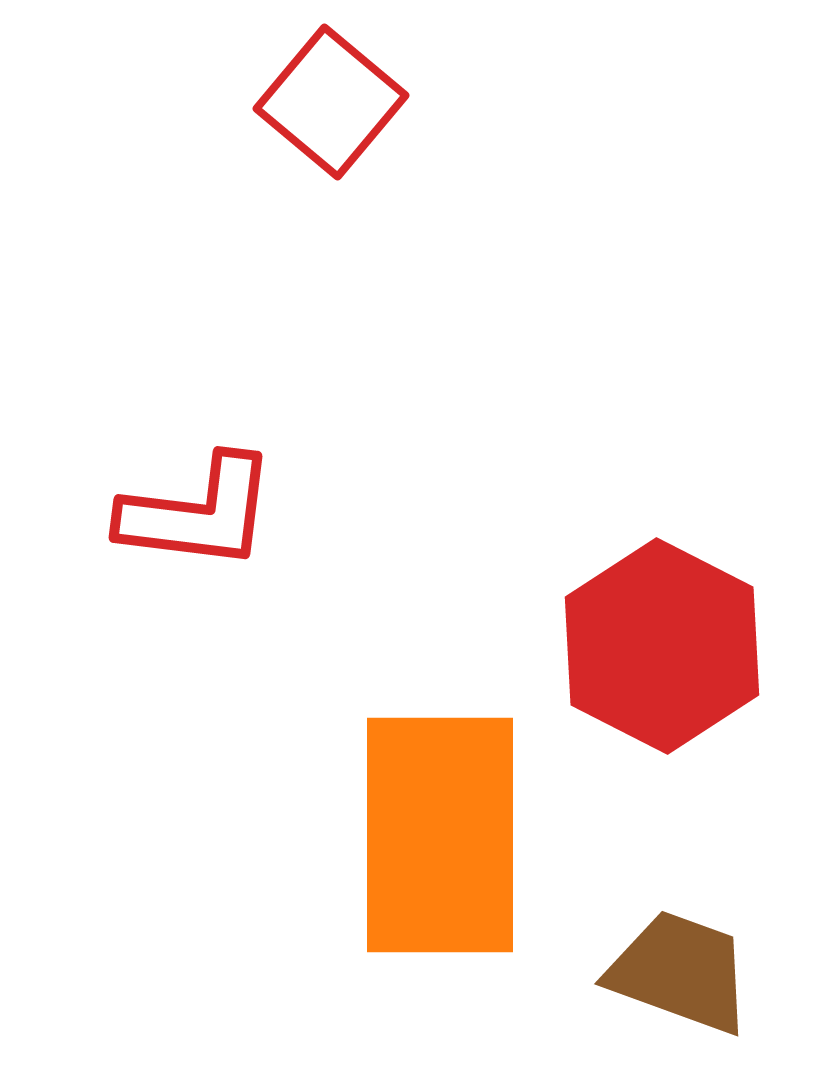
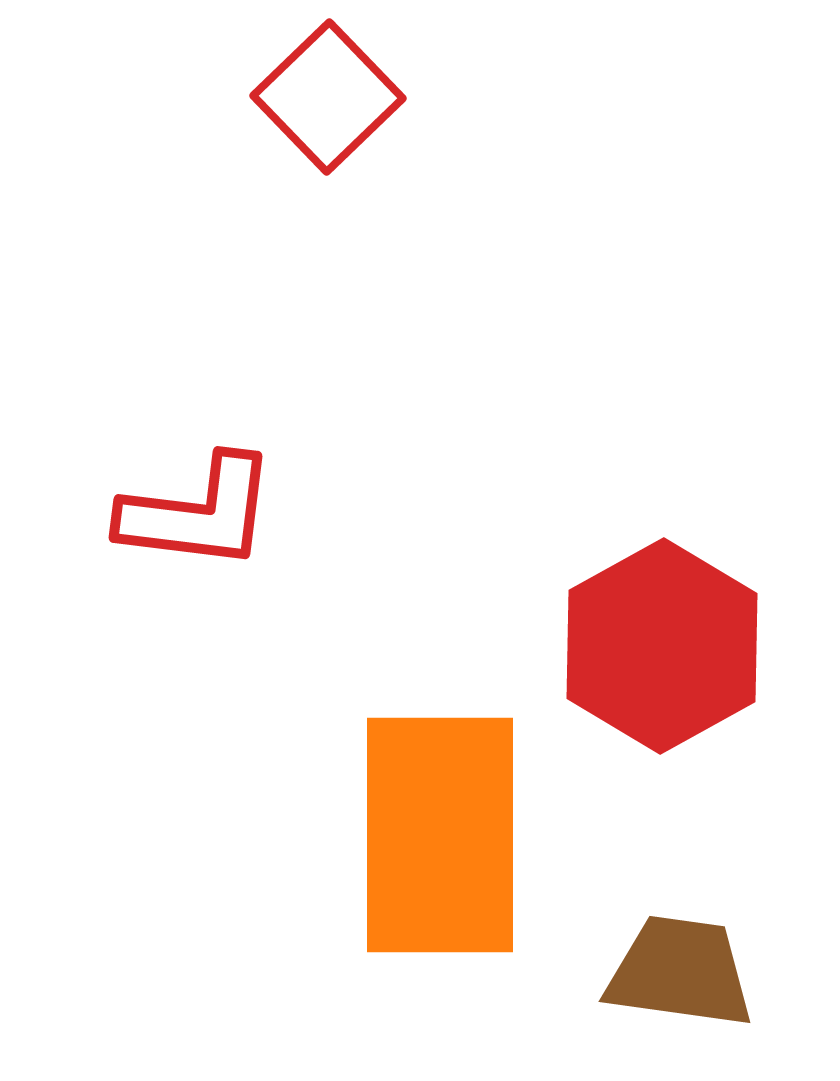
red square: moved 3 px left, 5 px up; rotated 6 degrees clockwise
red hexagon: rotated 4 degrees clockwise
brown trapezoid: rotated 12 degrees counterclockwise
